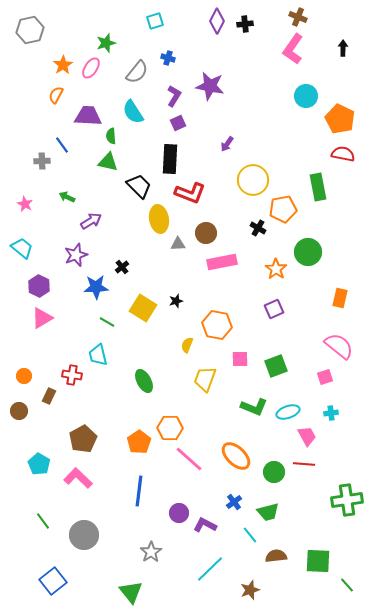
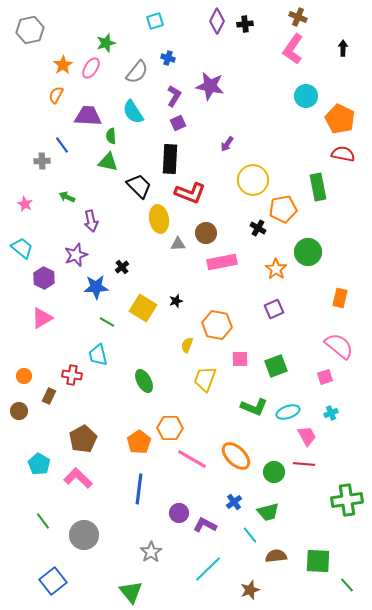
purple arrow at (91, 221): rotated 110 degrees clockwise
purple hexagon at (39, 286): moved 5 px right, 8 px up
cyan cross at (331, 413): rotated 16 degrees counterclockwise
pink line at (189, 459): moved 3 px right; rotated 12 degrees counterclockwise
blue line at (139, 491): moved 2 px up
cyan line at (210, 569): moved 2 px left
